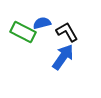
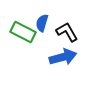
blue semicircle: rotated 60 degrees counterclockwise
blue arrow: rotated 40 degrees clockwise
